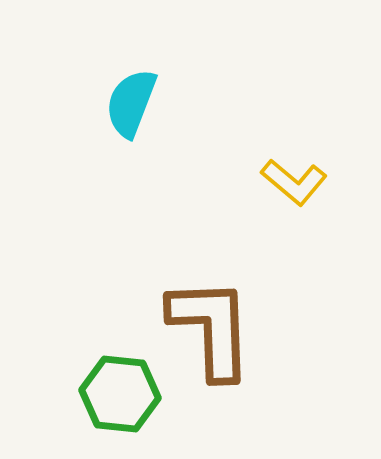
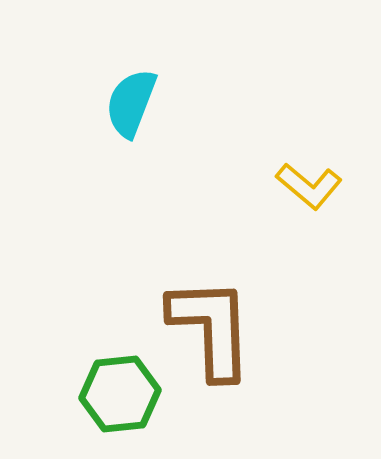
yellow L-shape: moved 15 px right, 4 px down
green hexagon: rotated 12 degrees counterclockwise
